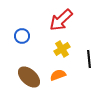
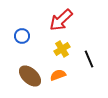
black line: rotated 18 degrees counterclockwise
brown ellipse: moved 1 px right, 1 px up
